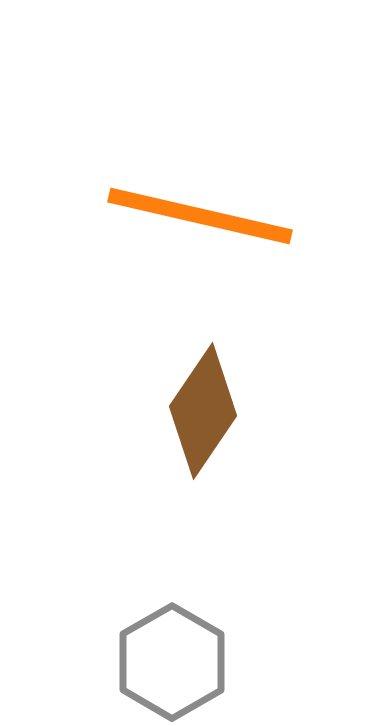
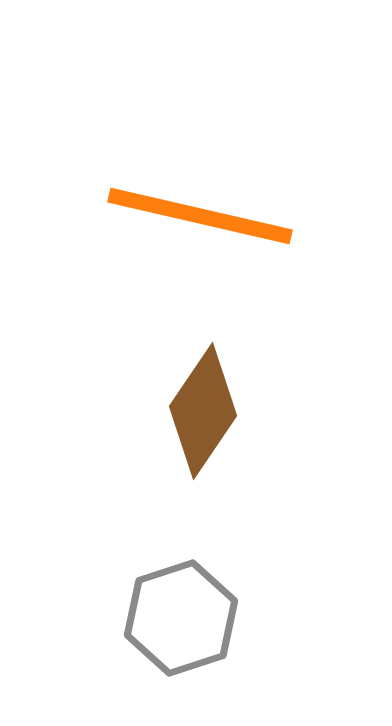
gray hexagon: moved 9 px right, 44 px up; rotated 12 degrees clockwise
